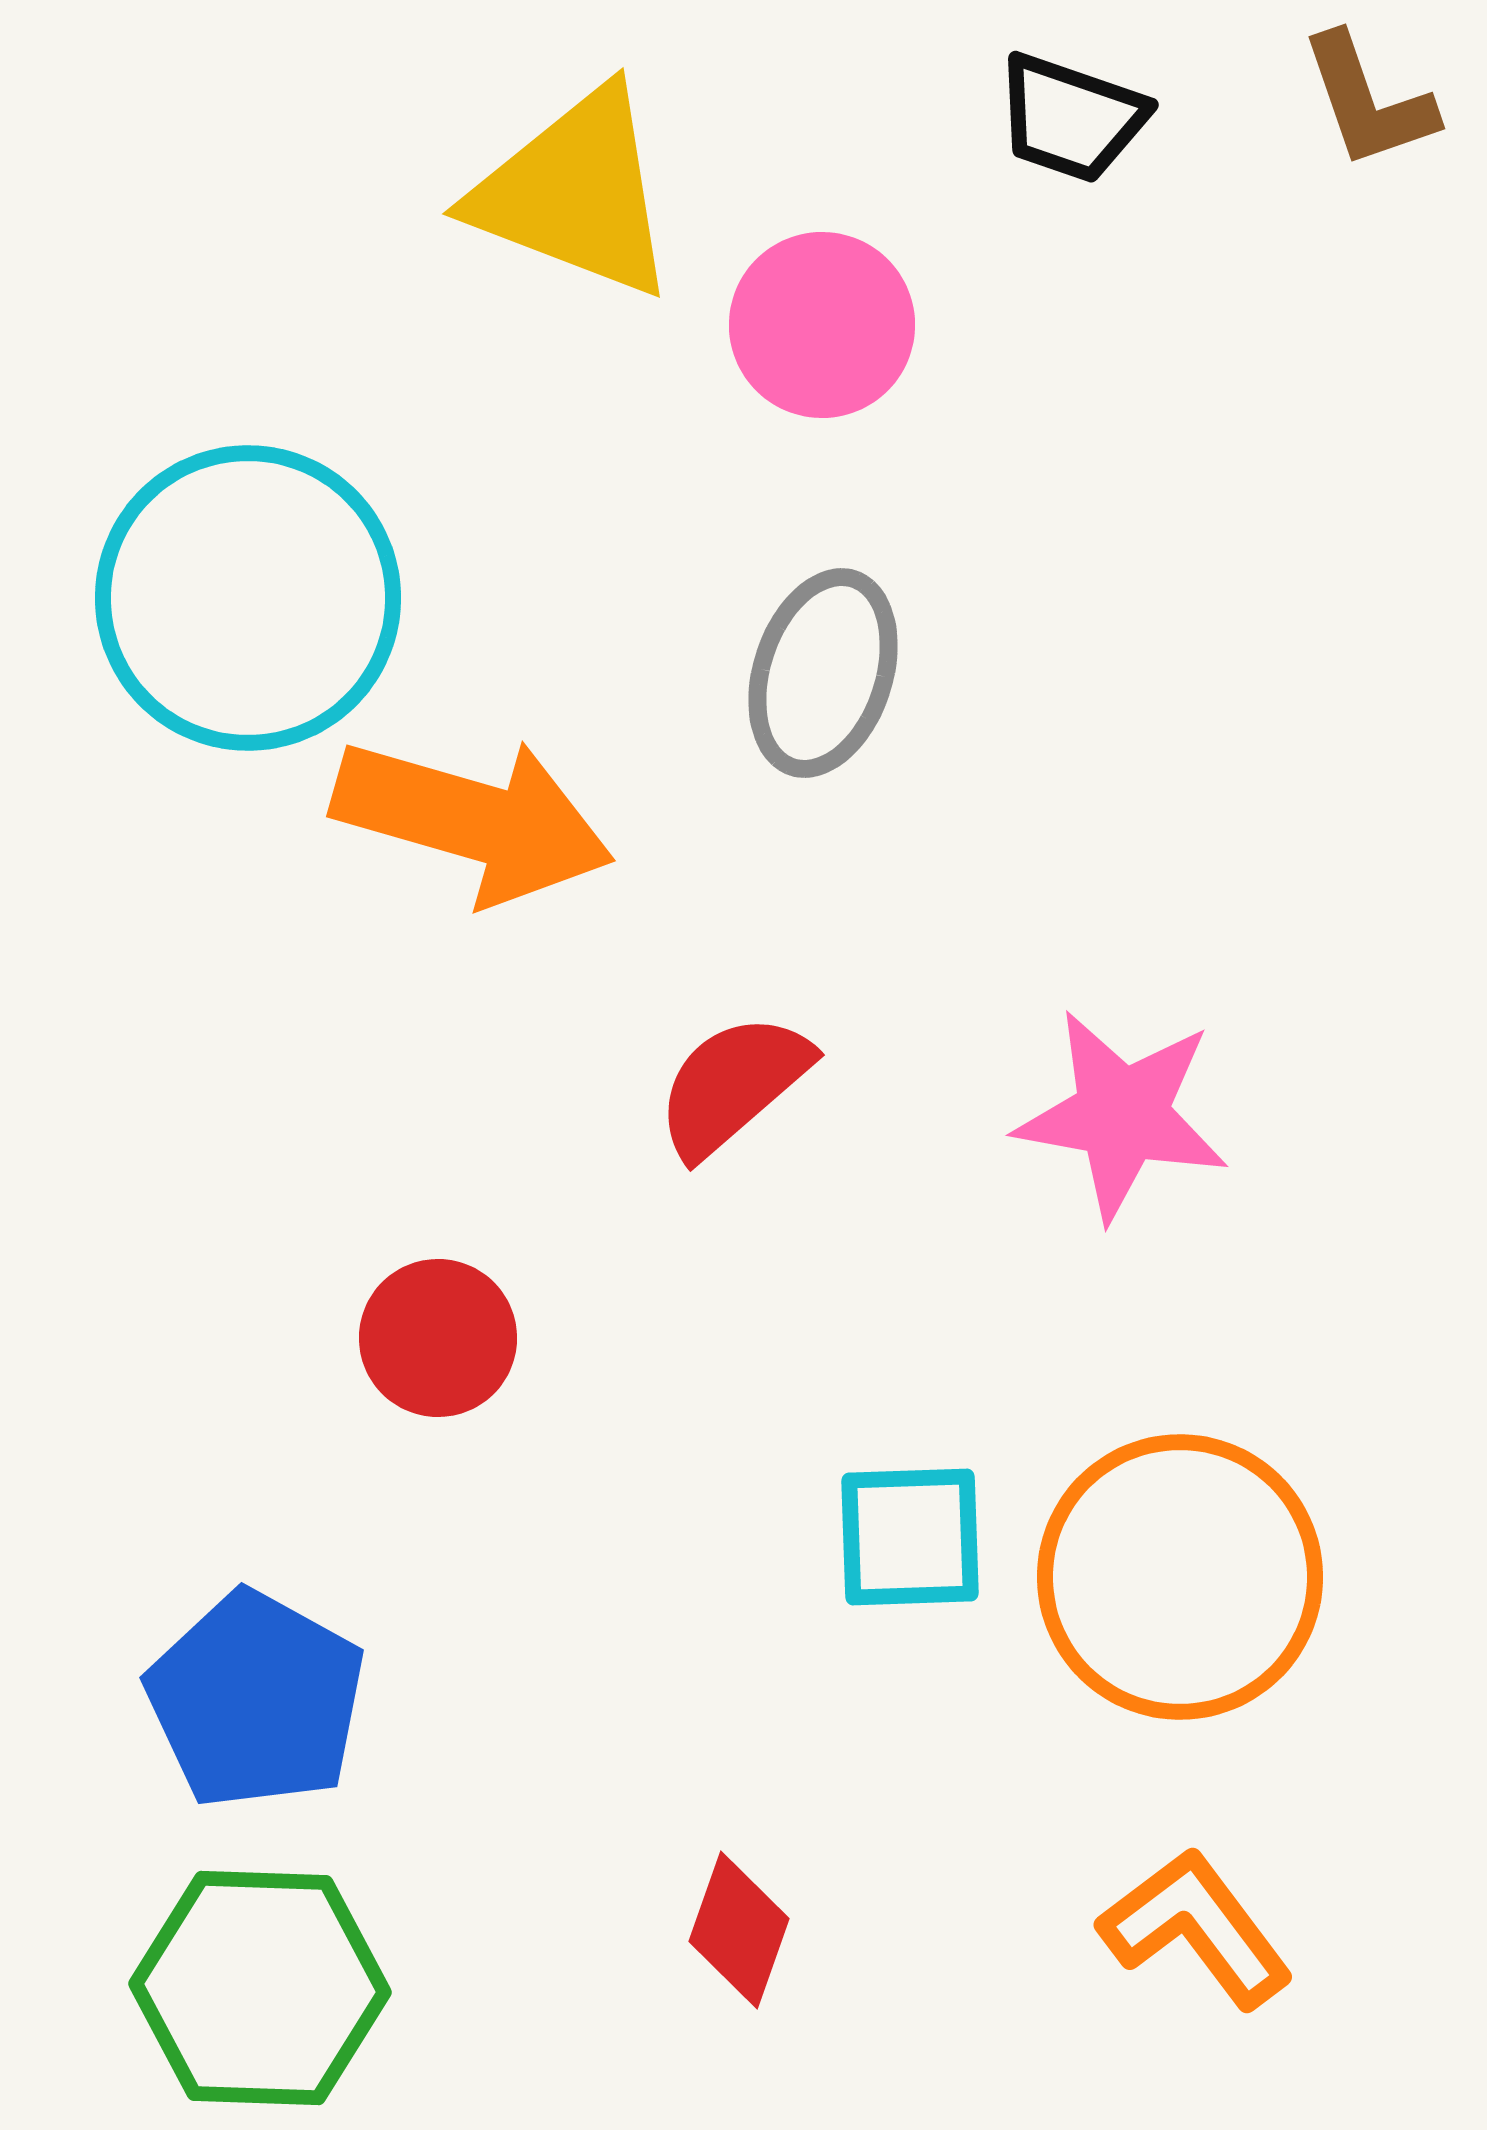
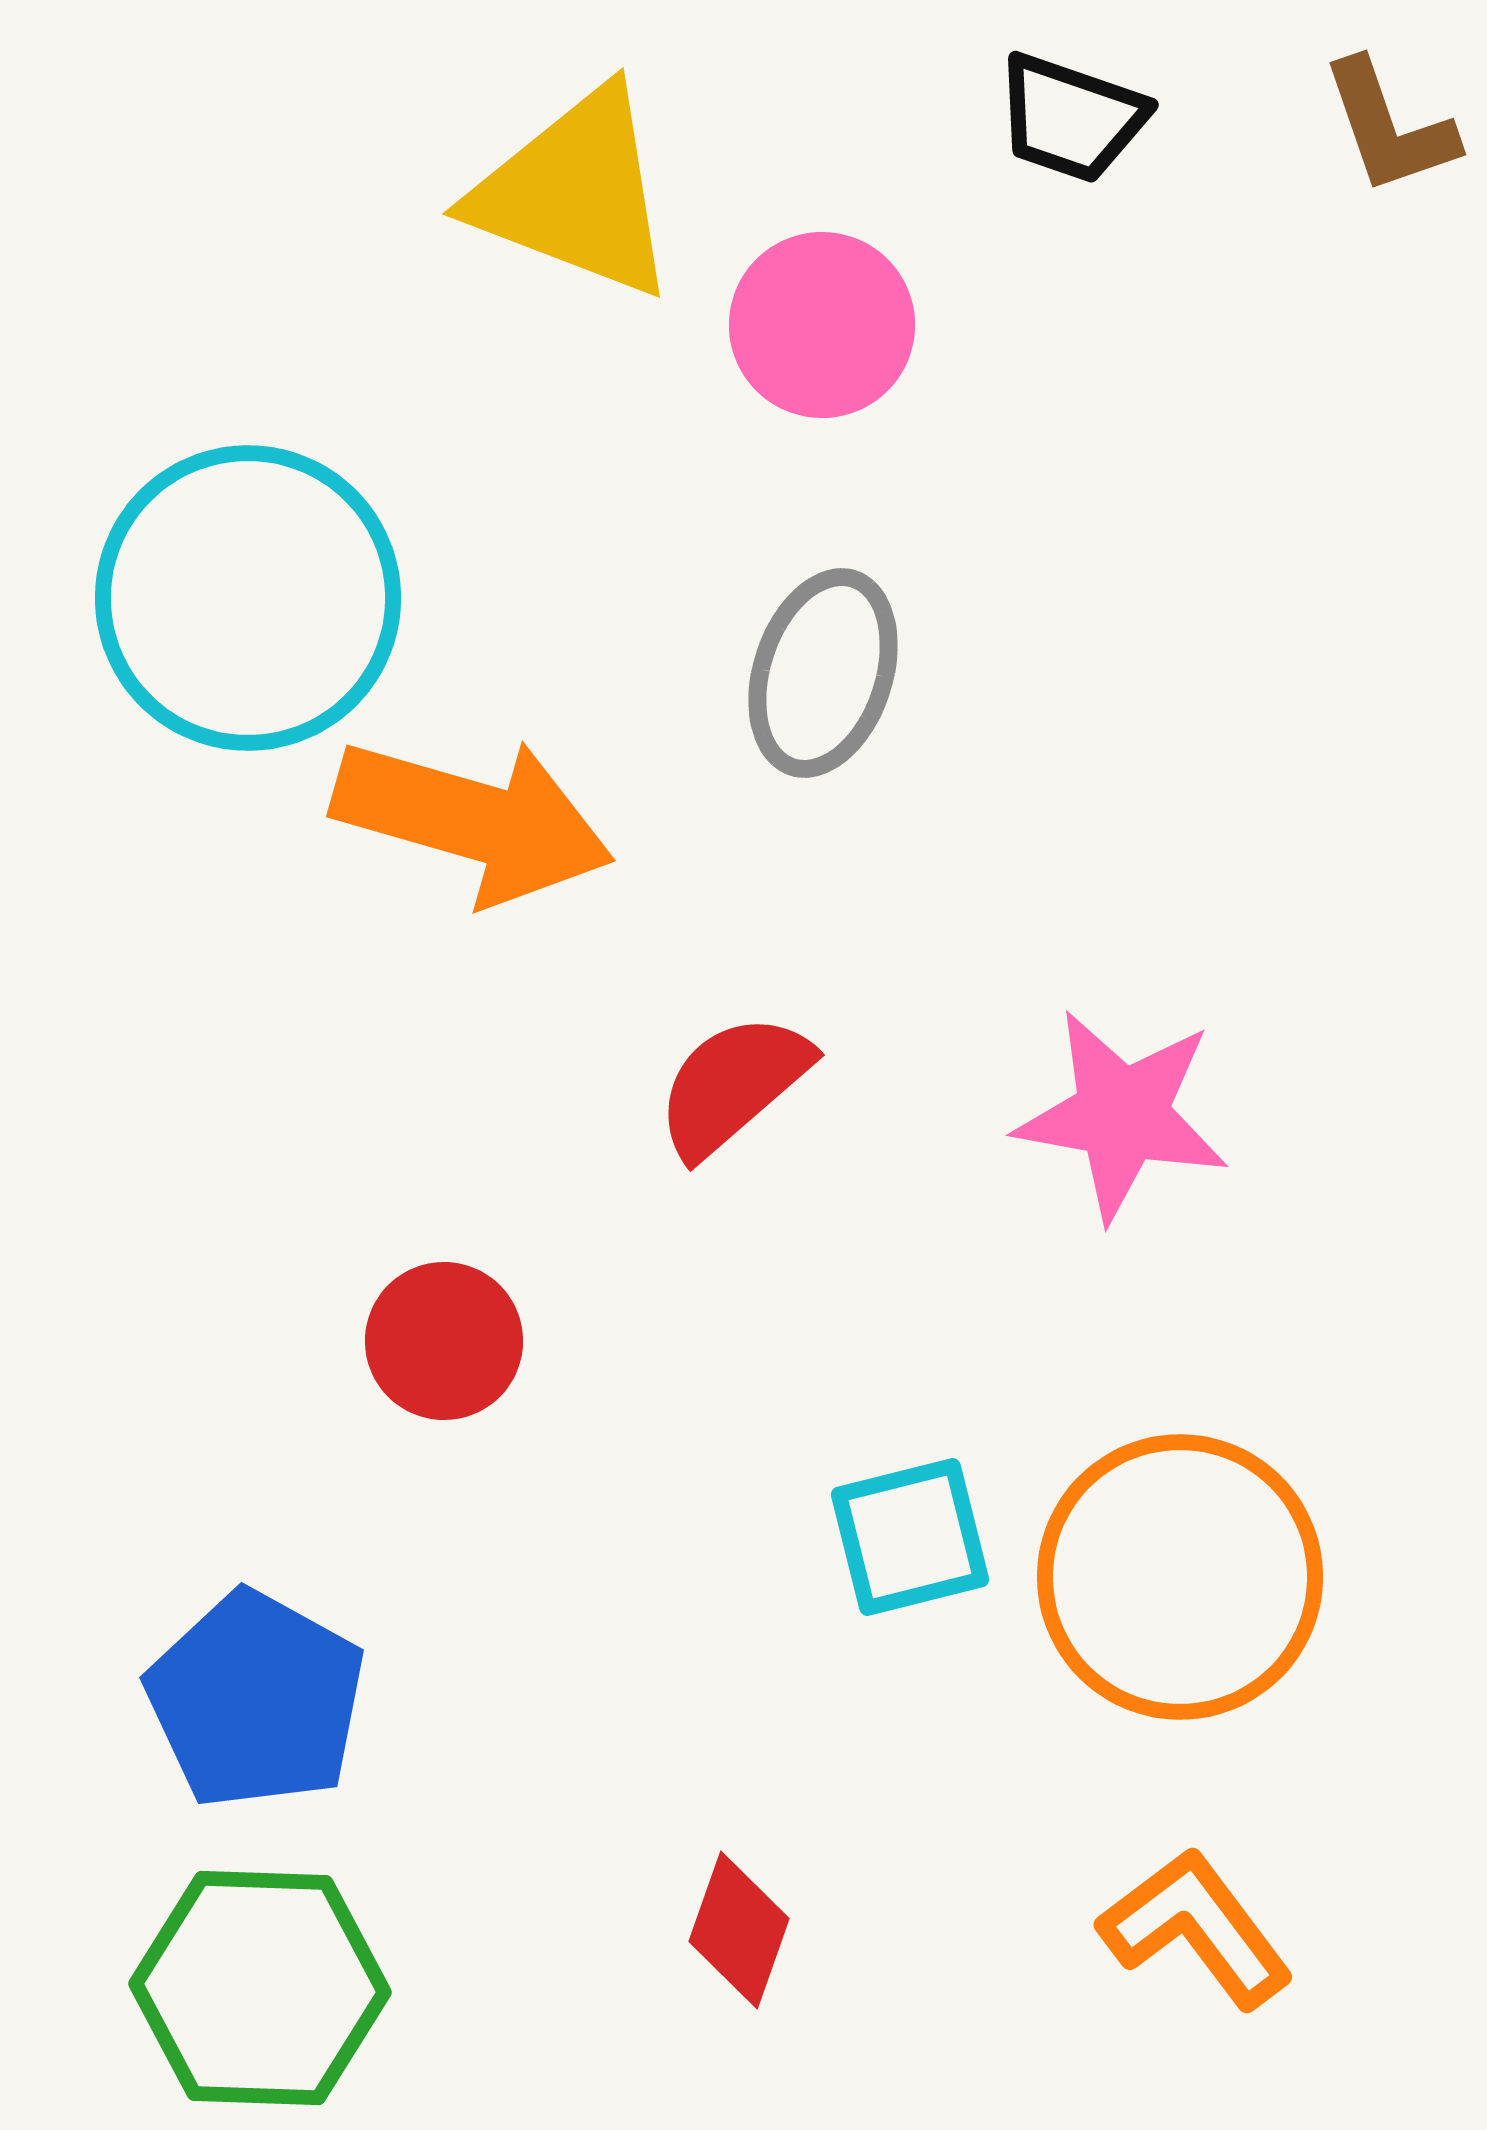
brown L-shape: moved 21 px right, 26 px down
red circle: moved 6 px right, 3 px down
cyan square: rotated 12 degrees counterclockwise
